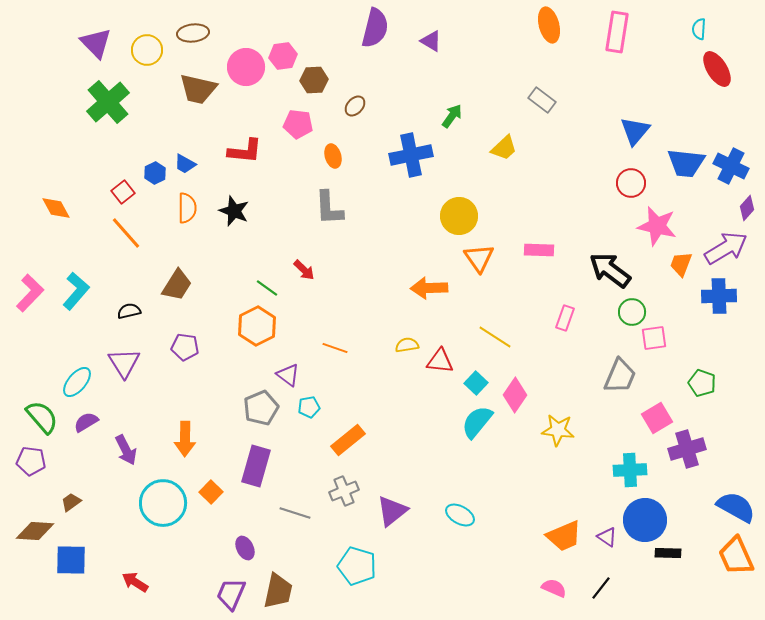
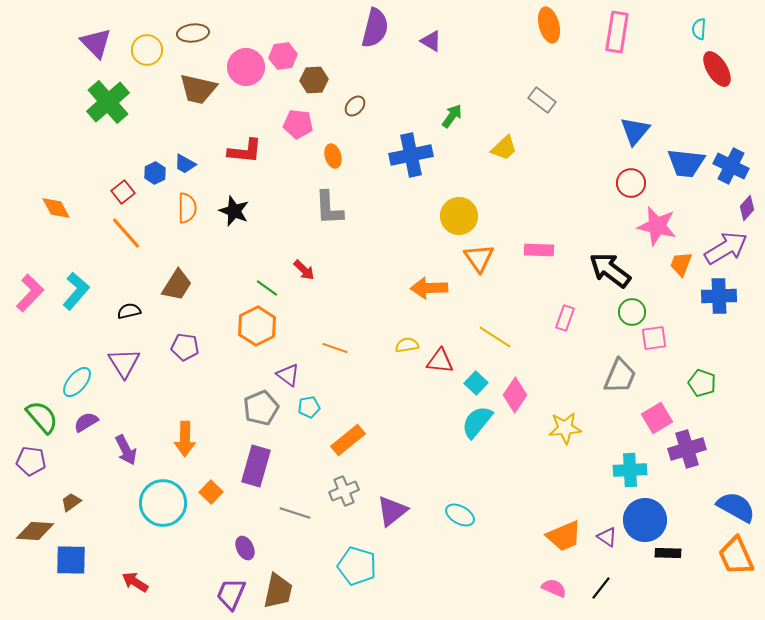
yellow star at (558, 430): moved 7 px right, 2 px up; rotated 12 degrees counterclockwise
